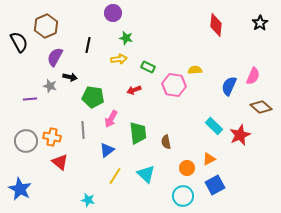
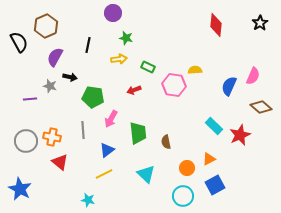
yellow line: moved 11 px left, 2 px up; rotated 30 degrees clockwise
